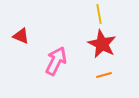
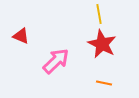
pink arrow: rotated 20 degrees clockwise
orange line: moved 8 px down; rotated 28 degrees clockwise
